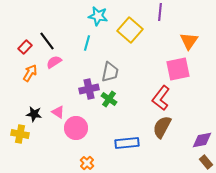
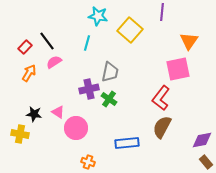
purple line: moved 2 px right
orange arrow: moved 1 px left
orange cross: moved 1 px right, 1 px up; rotated 24 degrees counterclockwise
